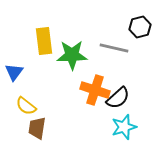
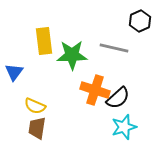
black hexagon: moved 6 px up; rotated 10 degrees counterclockwise
yellow semicircle: moved 9 px right; rotated 15 degrees counterclockwise
